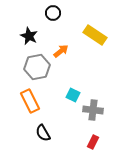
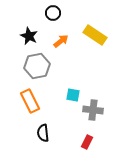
orange arrow: moved 10 px up
gray hexagon: moved 1 px up
cyan square: rotated 16 degrees counterclockwise
black semicircle: rotated 24 degrees clockwise
red rectangle: moved 6 px left
